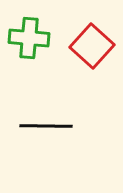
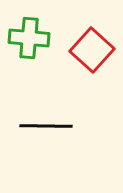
red square: moved 4 px down
